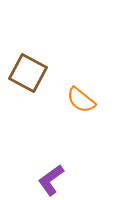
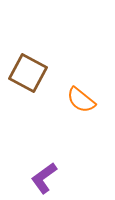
purple L-shape: moved 7 px left, 2 px up
